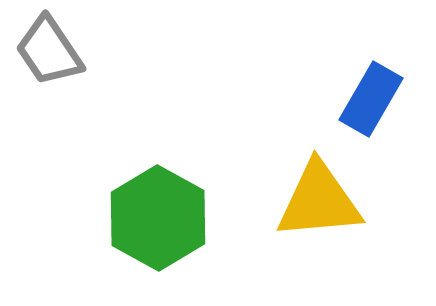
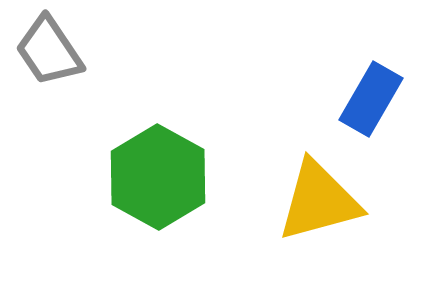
yellow triangle: rotated 10 degrees counterclockwise
green hexagon: moved 41 px up
